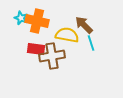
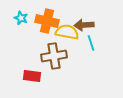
orange cross: moved 10 px right
brown arrow: rotated 48 degrees counterclockwise
yellow semicircle: moved 3 px up
red rectangle: moved 4 px left, 27 px down
brown cross: moved 2 px right
